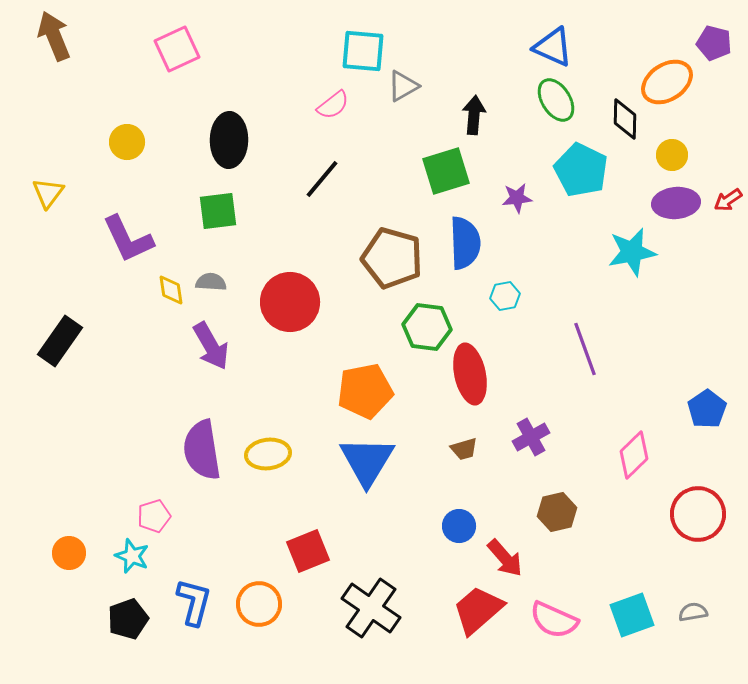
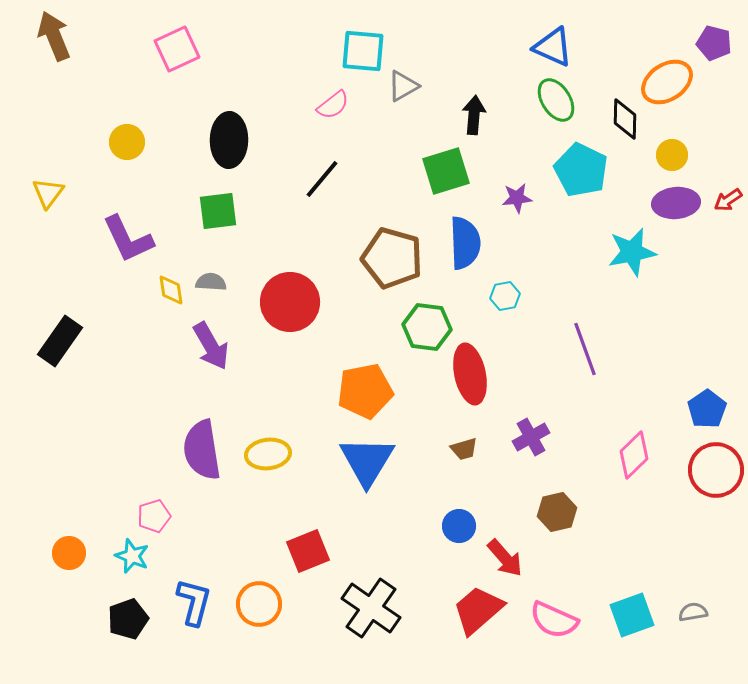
red circle at (698, 514): moved 18 px right, 44 px up
